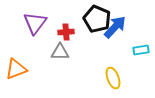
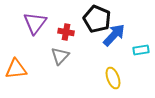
blue arrow: moved 1 px left, 8 px down
red cross: rotated 14 degrees clockwise
gray triangle: moved 4 px down; rotated 48 degrees counterclockwise
orange triangle: rotated 15 degrees clockwise
